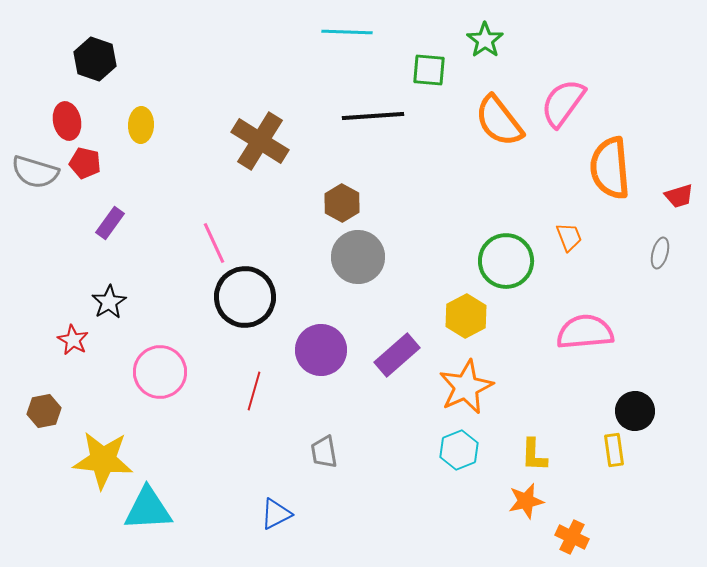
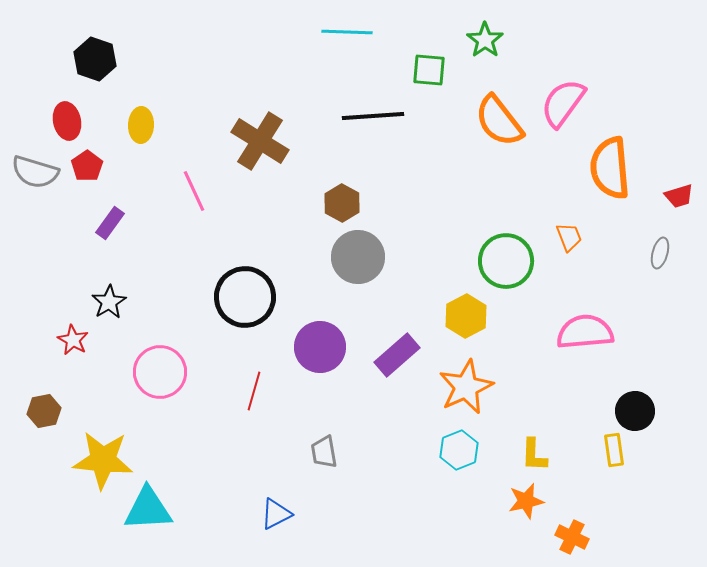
red pentagon at (85, 163): moved 2 px right, 3 px down; rotated 24 degrees clockwise
pink line at (214, 243): moved 20 px left, 52 px up
purple circle at (321, 350): moved 1 px left, 3 px up
